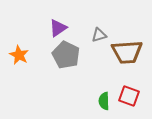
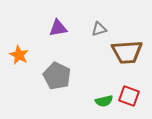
purple triangle: rotated 24 degrees clockwise
gray triangle: moved 6 px up
gray pentagon: moved 9 px left, 21 px down
green semicircle: rotated 102 degrees counterclockwise
